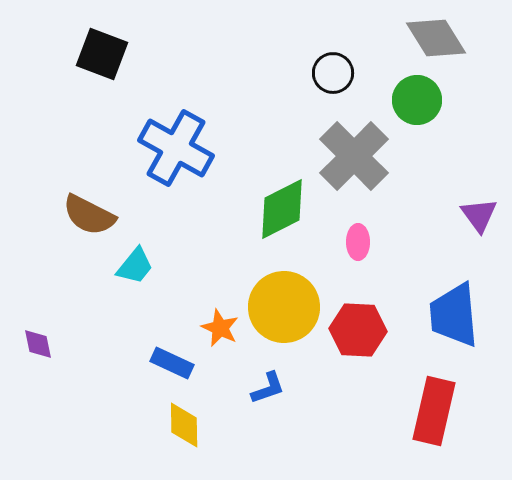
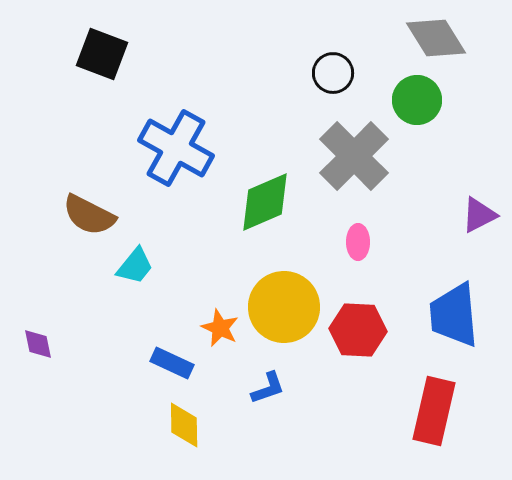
green diamond: moved 17 px left, 7 px up; rotated 4 degrees clockwise
purple triangle: rotated 39 degrees clockwise
